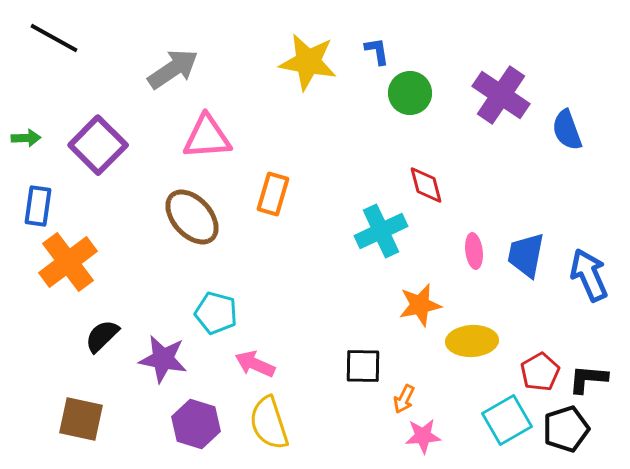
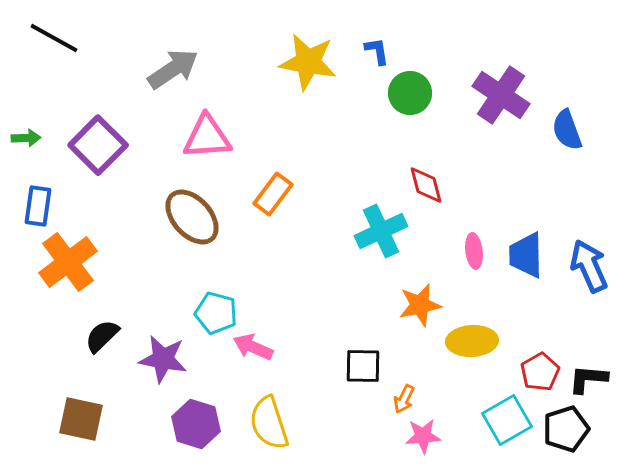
orange rectangle: rotated 21 degrees clockwise
blue trapezoid: rotated 12 degrees counterclockwise
blue arrow: moved 9 px up
pink arrow: moved 2 px left, 17 px up
